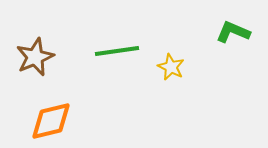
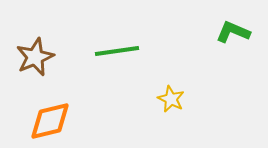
yellow star: moved 32 px down
orange diamond: moved 1 px left
